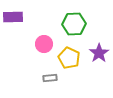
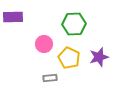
purple star: moved 4 px down; rotated 18 degrees clockwise
